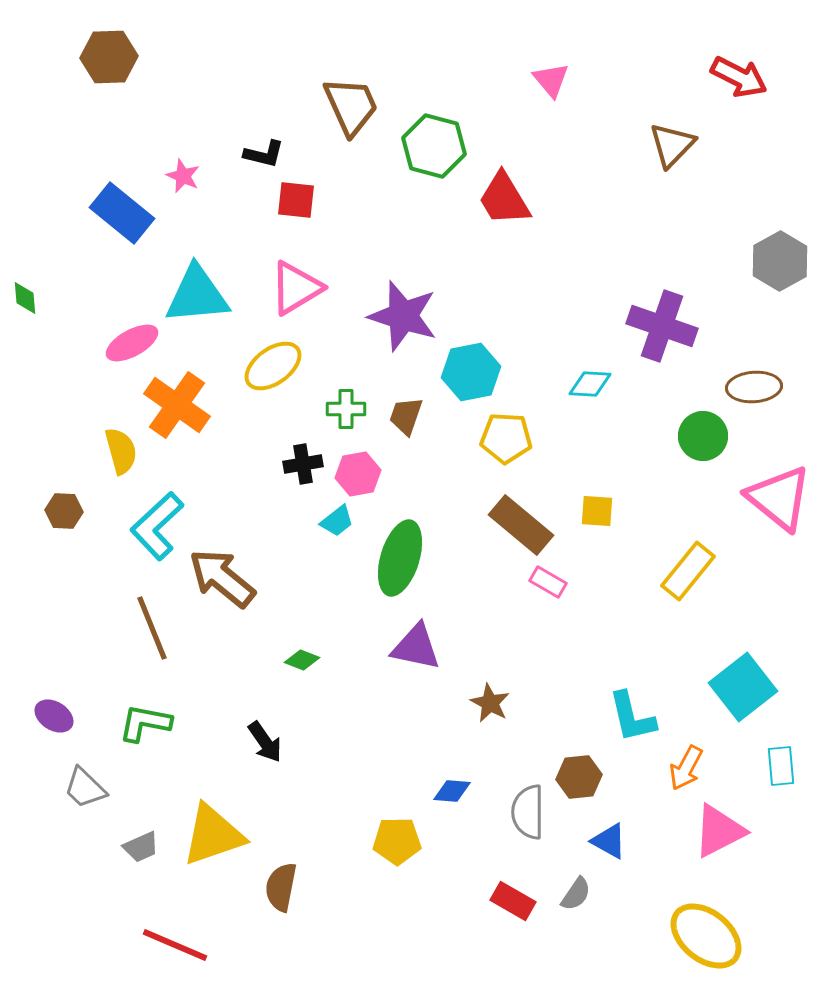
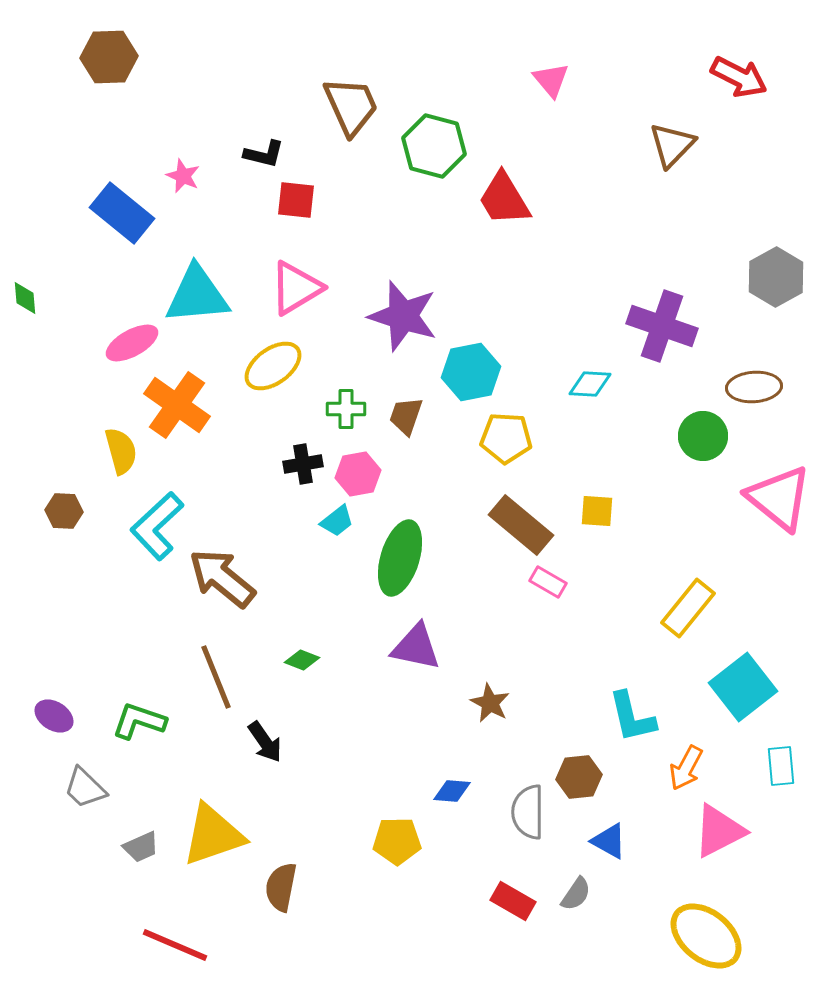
gray hexagon at (780, 261): moved 4 px left, 16 px down
yellow rectangle at (688, 571): moved 37 px down
brown line at (152, 628): moved 64 px right, 49 px down
green L-shape at (145, 723): moved 6 px left, 2 px up; rotated 8 degrees clockwise
